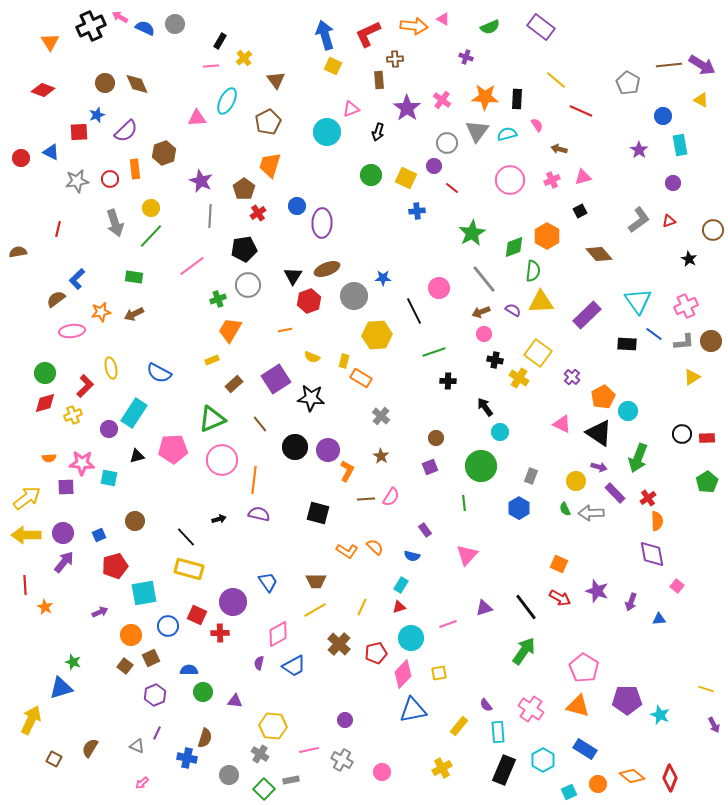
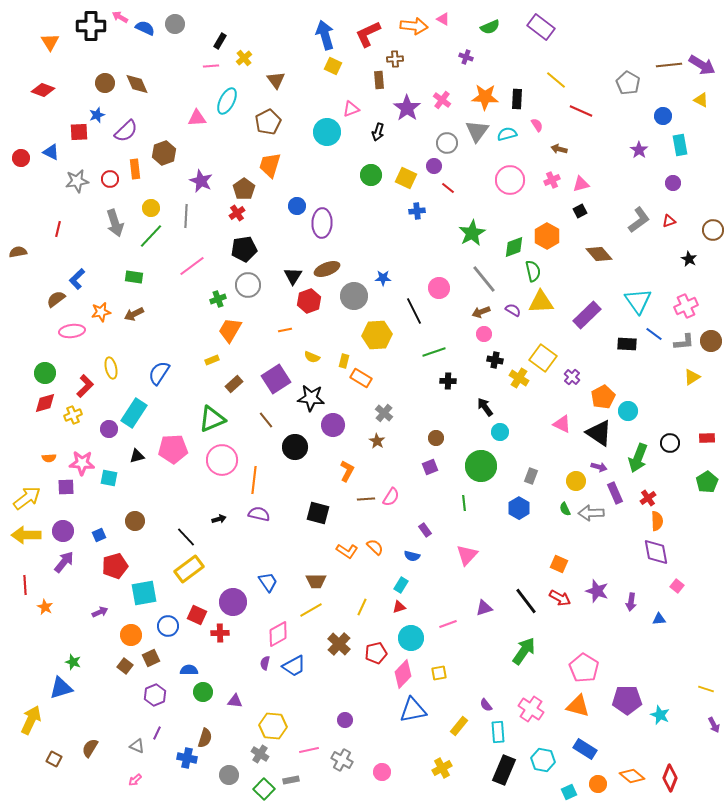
black cross at (91, 26): rotated 24 degrees clockwise
pink triangle at (583, 177): moved 2 px left, 7 px down
red line at (452, 188): moved 4 px left
red cross at (258, 213): moved 21 px left
gray line at (210, 216): moved 24 px left
green semicircle at (533, 271): rotated 20 degrees counterclockwise
yellow square at (538, 353): moved 5 px right, 5 px down
blue semicircle at (159, 373): rotated 95 degrees clockwise
gray cross at (381, 416): moved 3 px right, 3 px up
brown line at (260, 424): moved 6 px right, 4 px up
black circle at (682, 434): moved 12 px left, 9 px down
purple circle at (328, 450): moved 5 px right, 25 px up
brown star at (381, 456): moved 4 px left, 15 px up
purple rectangle at (615, 493): rotated 20 degrees clockwise
purple circle at (63, 533): moved 2 px up
purple diamond at (652, 554): moved 4 px right, 2 px up
yellow rectangle at (189, 569): rotated 52 degrees counterclockwise
purple arrow at (631, 602): rotated 12 degrees counterclockwise
black line at (526, 607): moved 6 px up
yellow line at (315, 610): moved 4 px left
purple semicircle at (259, 663): moved 6 px right
cyan hexagon at (543, 760): rotated 20 degrees counterclockwise
pink arrow at (142, 783): moved 7 px left, 3 px up
